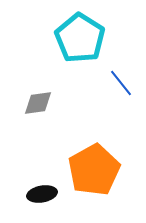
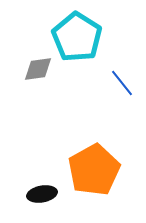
cyan pentagon: moved 3 px left, 1 px up
blue line: moved 1 px right
gray diamond: moved 34 px up
